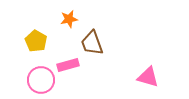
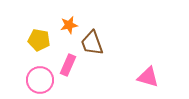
orange star: moved 6 px down
yellow pentagon: moved 3 px right, 1 px up; rotated 20 degrees counterclockwise
pink rectangle: rotated 50 degrees counterclockwise
pink circle: moved 1 px left
